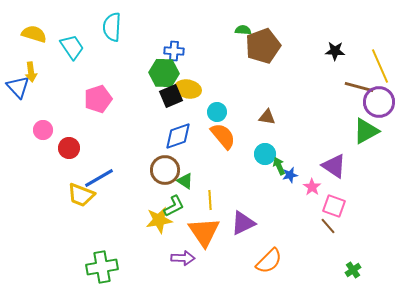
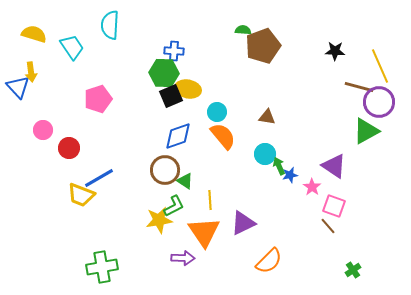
cyan semicircle at (112, 27): moved 2 px left, 2 px up
